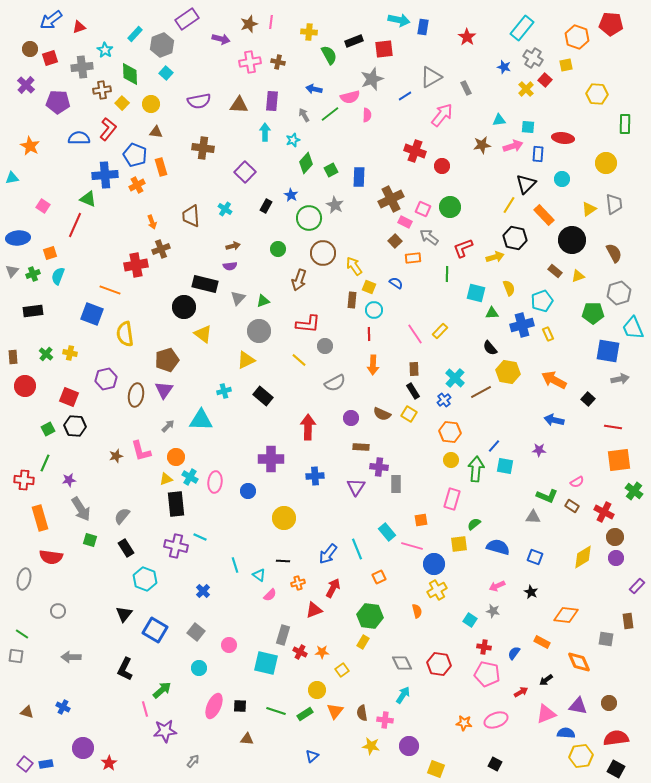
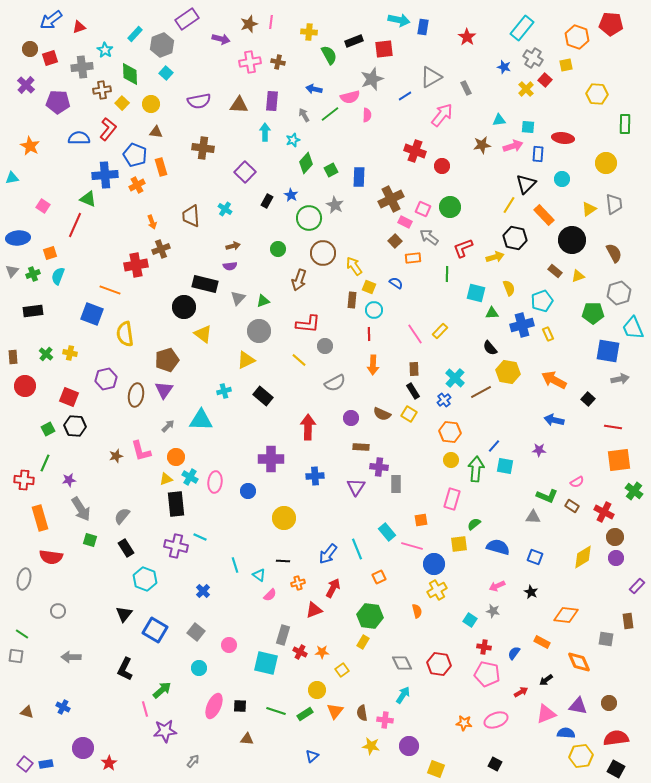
black rectangle at (266, 206): moved 1 px right, 5 px up
